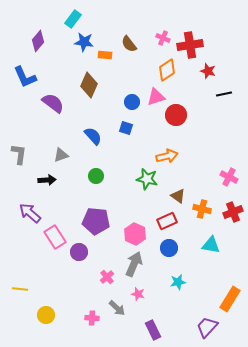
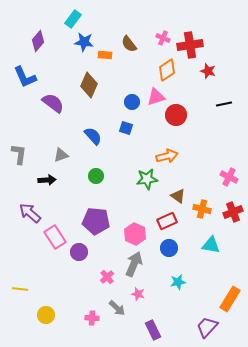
black line at (224, 94): moved 10 px down
green star at (147, 179): rotated 20 degrees counterclockwise
